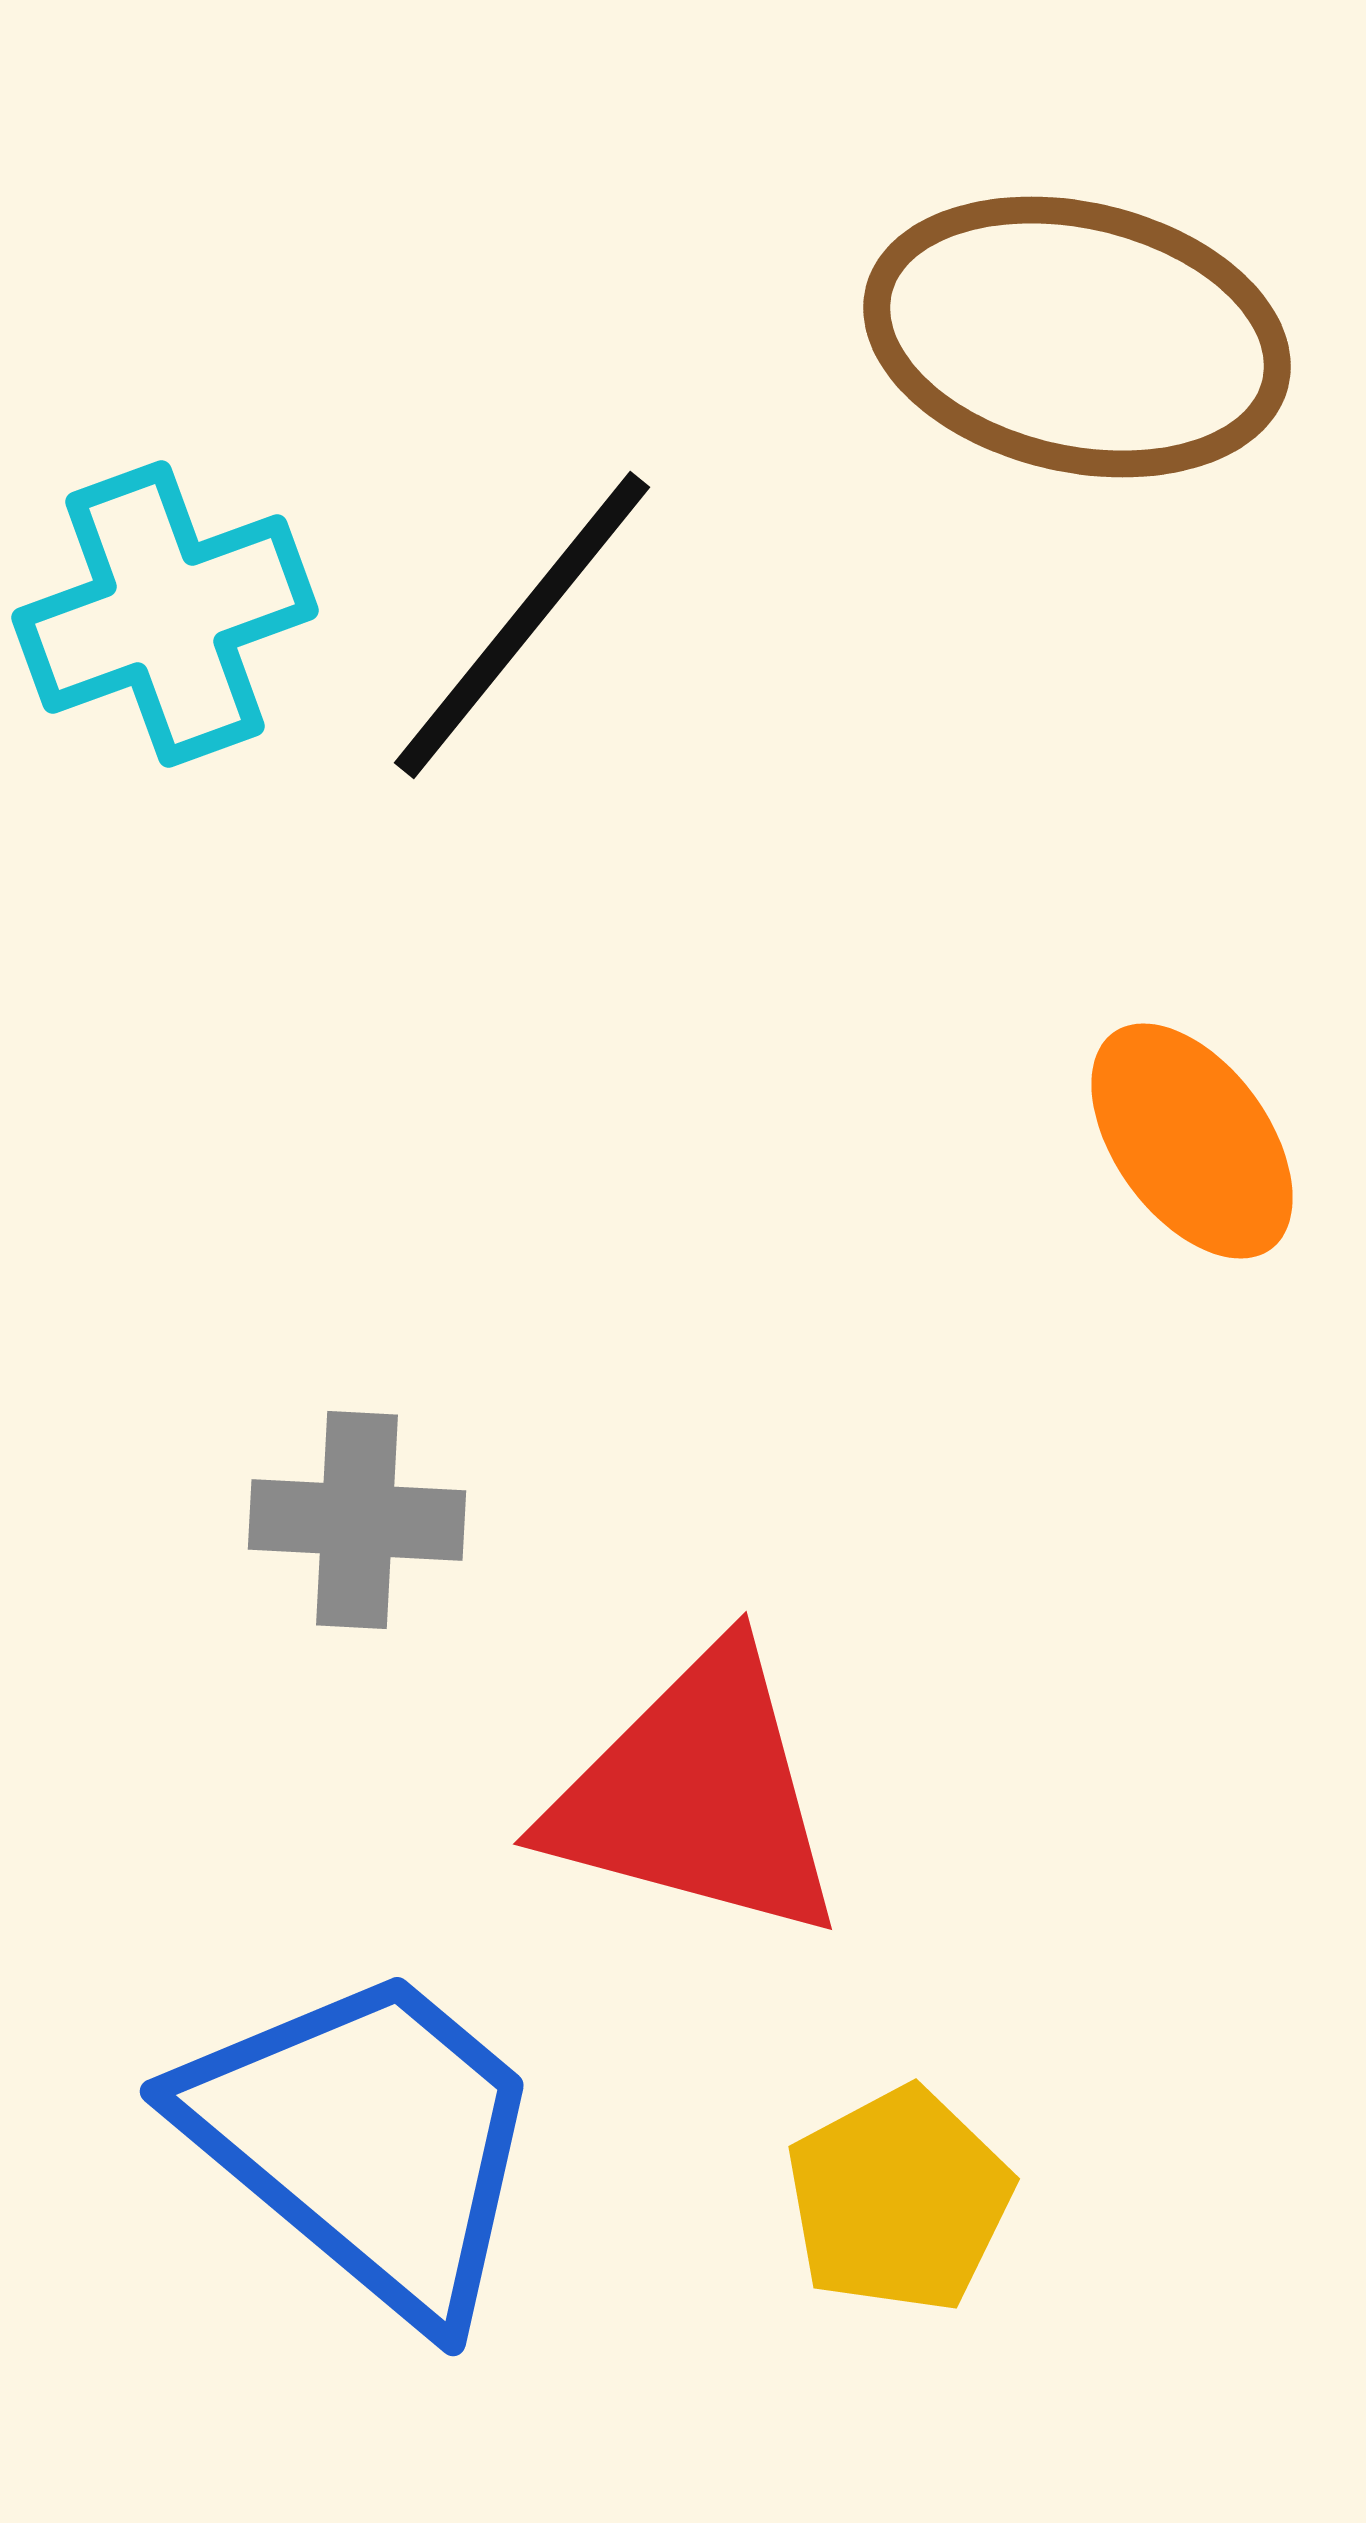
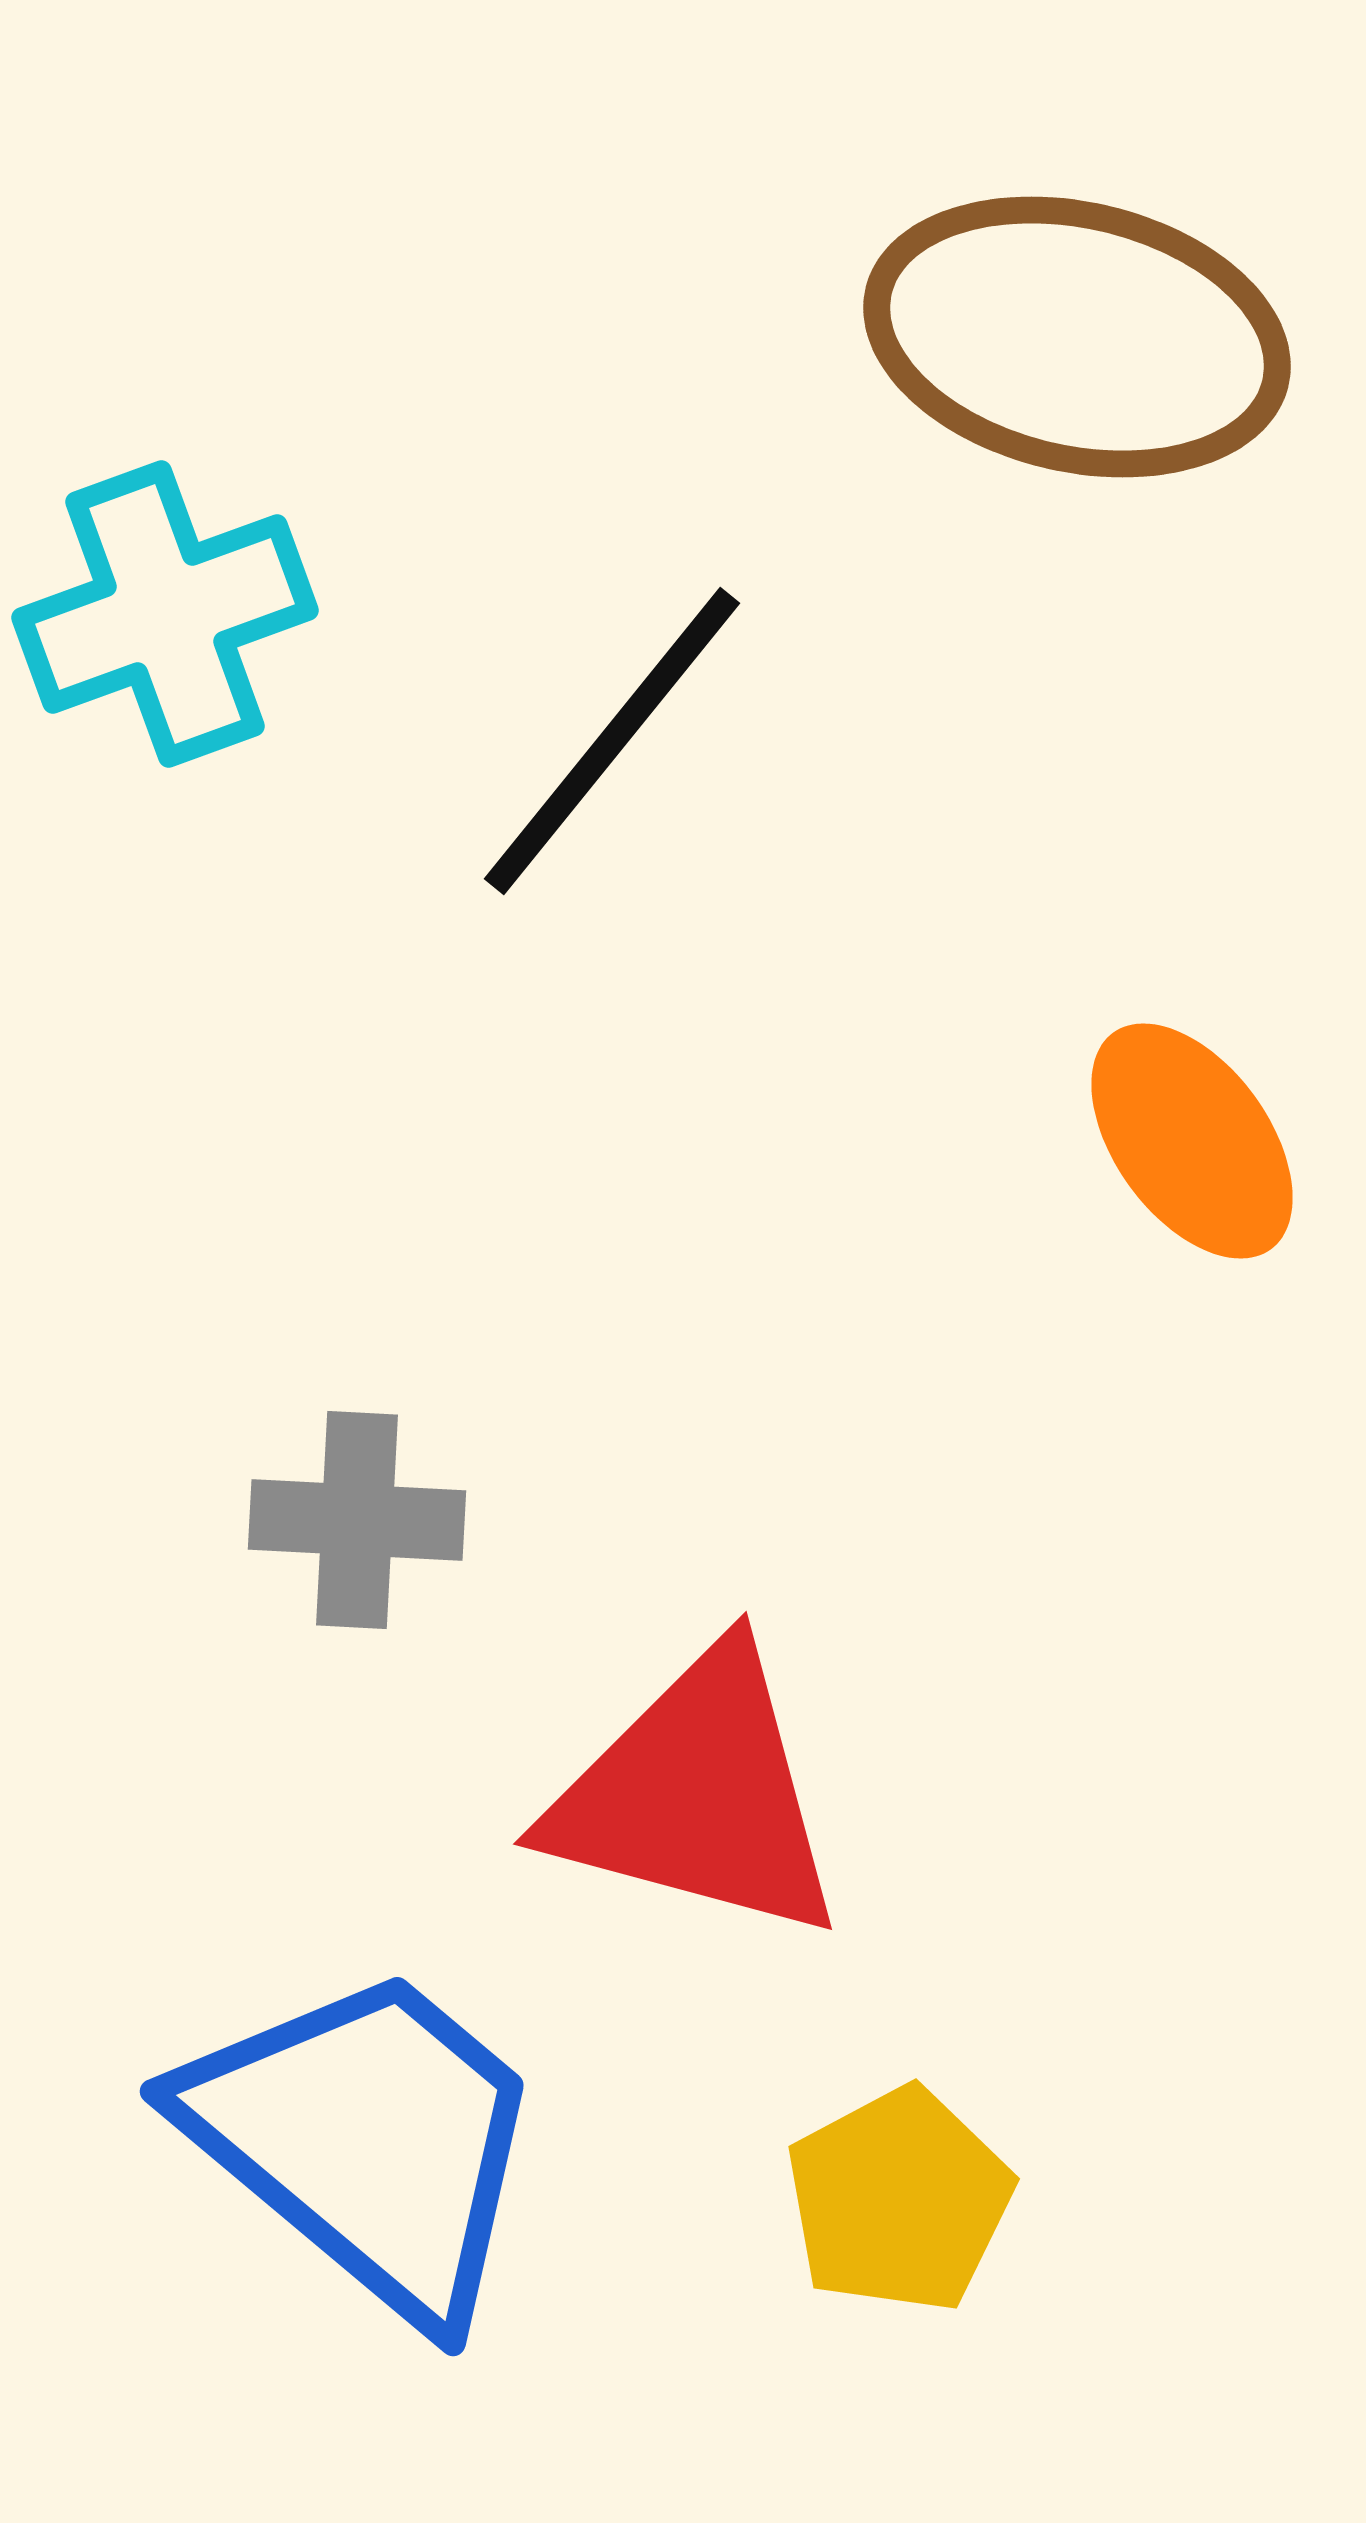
black line: moved 90 px right, 116 px down
